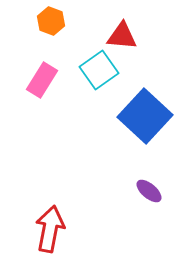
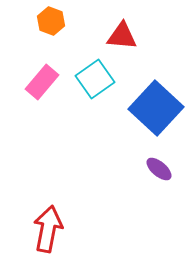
cyan square: moved 4 px left, 9 px down
pink rectangle: moved 2 px down; rotated 8 degrees clockwise
blue square: moved 11 px right, 8 px up
purple ellipse: moved 10 px right, 22 px up
red arrow: moved 2 px left
